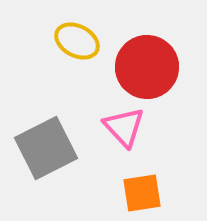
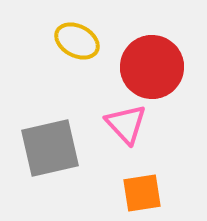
red circle: moved 5 px right
pink triangle: moved 2 px right, 3 px up
gray square: moved 4 px right; rotated 14 degrees clockwise
